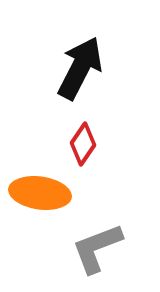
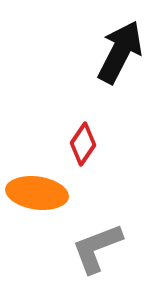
black arrow: moved 40 px right, 16 px up
orange ellipse: moved 3 px left
